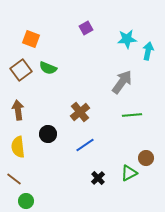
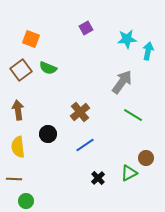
green line: moved 1 px right; rotated 36 degrees clockwise
brown line: rotated 35 degrees counterclockwise
